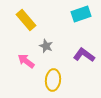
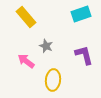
yellow rectangle: moved 3 px up
purple L-shape: rotated 40 degrees clockwise
